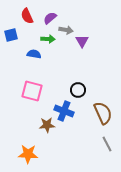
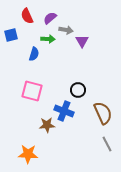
blue semicircle: rotated 96 degrees clockwise
